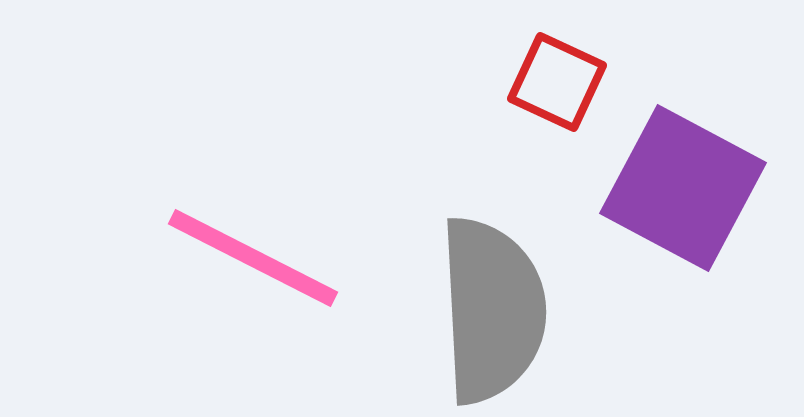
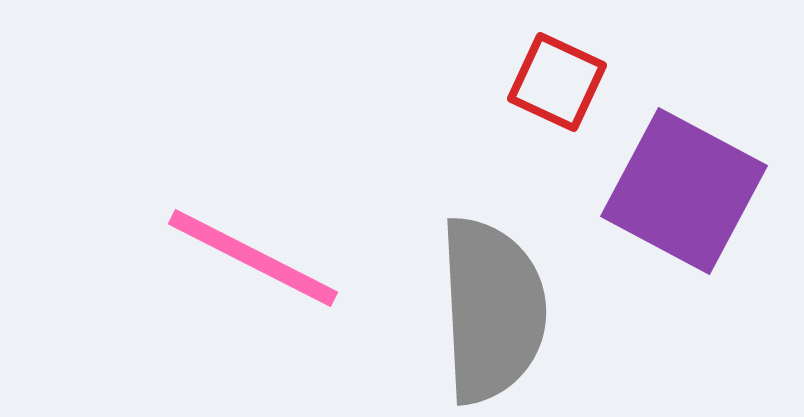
purple square: moved 1 px right, 3 px down
